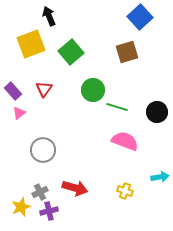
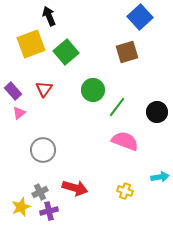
green square: moved 5 px left
green line: rotated 70 degrees counterclockwise
